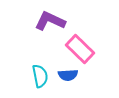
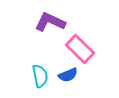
purple L-shape: moved 1 px down
blue semicircle: rotated 18 degrees counterclockwise
